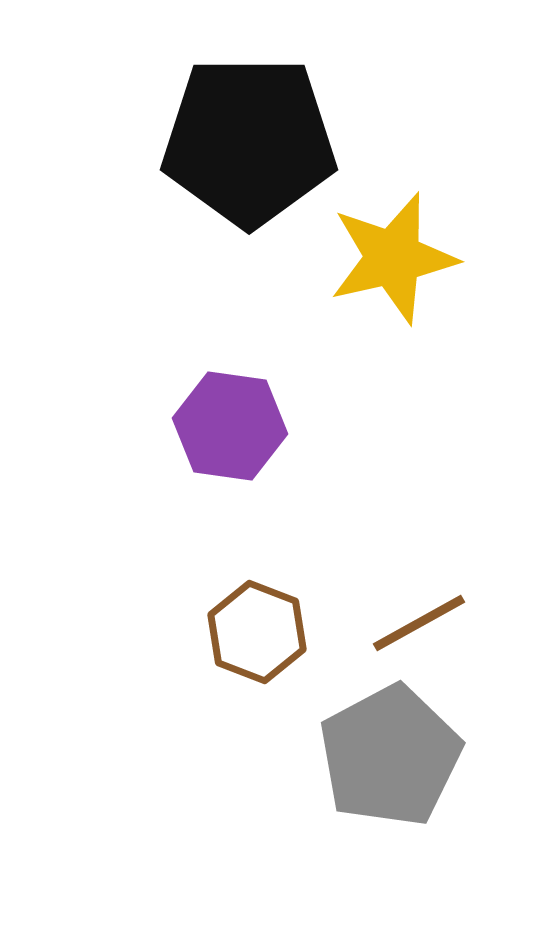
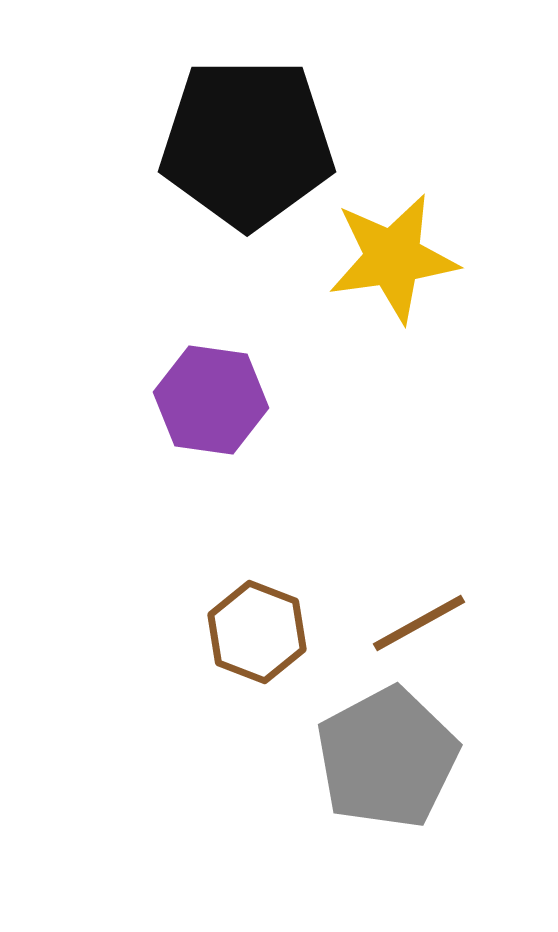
black pentagon: moved 2 px left, 2 px down
yellow star: rotated 5 degrees clockwise
purple hexagon: moved 19 px left, 26 px up
gray pentagon: moved 3 px left, 2 px down
